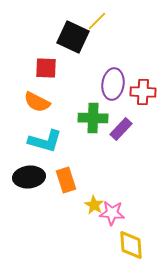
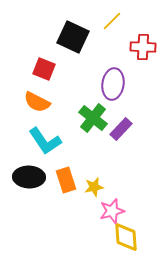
yellow line: moved 15 px right
red square: moved 2 px left, 1 px down; rotated 20 degrees clockwise
red cross: moved 45 px up
green cross: rotated 36 degrees clockwise
cyan L-shape: rotated 40 degrees clockwise
black ellipse: rotated 8 degrees clockwise
yellow star: moved 18 px up; rotated 30 degrees clockwise
pink star: moved 2 px up; rotated 20 degrees counterclockwise
yellow diamond: moved 5 px left, 8 px up
